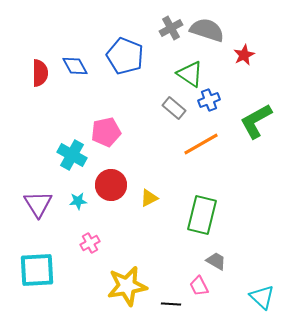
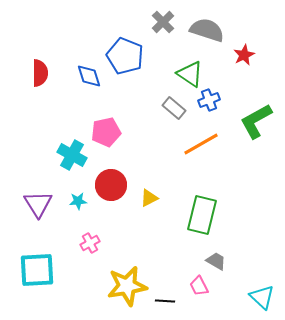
gray cross: moved 8 px left, 6 px up; rotated 15 degrees counterclockwise
blue diamond: moved 14 px right, 10 px down; rotated 12 degrees clockwise
black line: moved 6 px left, 3 px up
